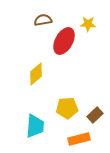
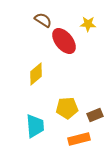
brown semicircle: rotated 42 degrees clockwise
red ellipse: rotated 68 degrees counterclockwise
brown rectangle: rotated 21 degrees clockwise
cyan trapezoid: rotated 10 degrees counterclockwise
